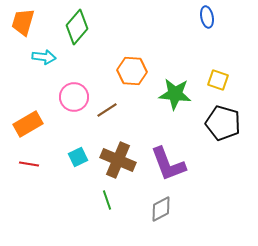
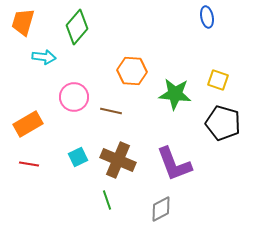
brown line: moved 4 px right, 1 px down; rotated 45 degrees clockwise
purple L-shape: moved 6 px right
